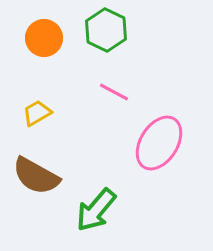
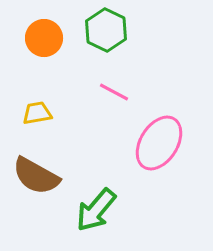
yellow trapezoid: rotated 20 degrees clockwise
